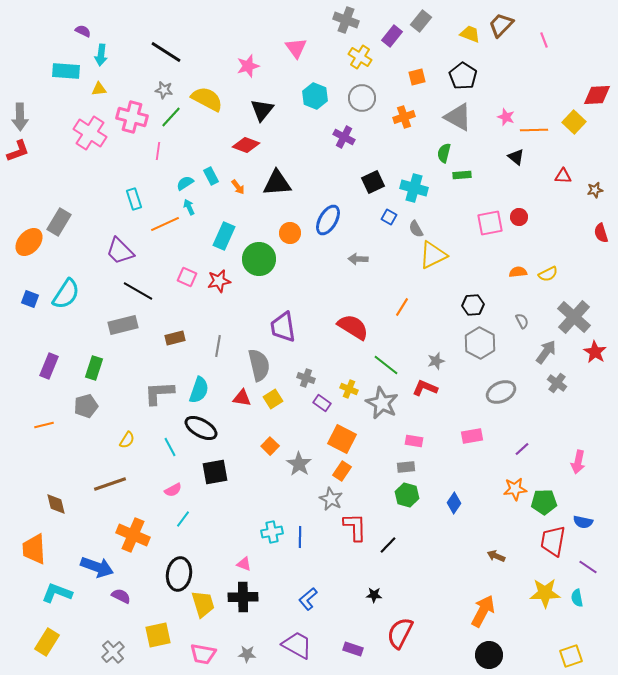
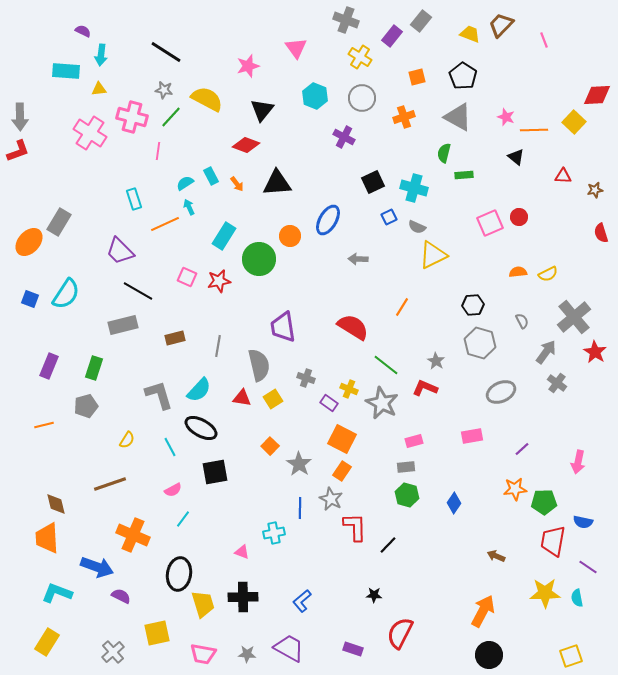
green rectangle at (462, 175): moved 2 px right
orange arrow at (238, 187): moved 1 px left, 3 px up
blue square at (389, 217): rotated 35 degrees clockwise
pink square at (490, 223): rotated 12 degrees counterclockwise
gray semicircle at (416, 229): moved 1 px right, 2 px up; rotated 36 degrees counterclockwise
orange circle at (290, 233): moved 3 px down
cyan rectangle at (224, 236): rotated 8 degrees clockwise
gray cross at (574, 317): rotated 8 degrees clockwise
gray hexagon at (480, 343): rotated 12 degrees counterclockwise
gray star at (436, 361): rotated 24 degrees counterclockwise
cyan semicircle at (199, 390): rotated 24 degrees clockwise
gray L-shape at (159, 393): moved 2 px down; rotated 76 degrees clockwise
purple rectangle at (322, 403): moved 7 px right
pink rectangle at (414, 441): rotated 24 degrees counterclockwise
cyan cross at (272, 532): moved 2 px right, 1 px down
blue line at (300, 537): moved 29 px up
orange trapezoid at (34, 549): moved 13 px right, 11 px up
pink triangle at (244, 564): moved 2 px left, 12 px up
blue L-shape at (308, 599): moved 6 px left, 2 px down
yellow square at (158, 635): moved 1 px left, 2 px up
purple trapezoid at (297, 645): moved 8 px left, 3 px down
